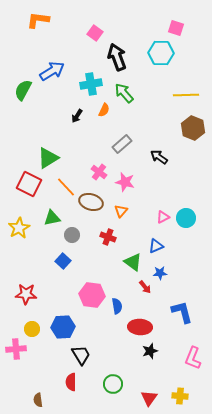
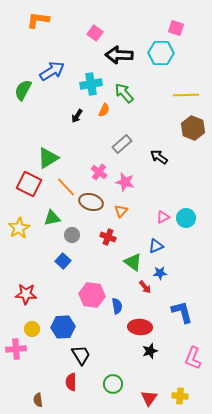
black arrow at (117, 57): moved 2 px right, 2 px up; rotated 68 degrees counterclockwise
